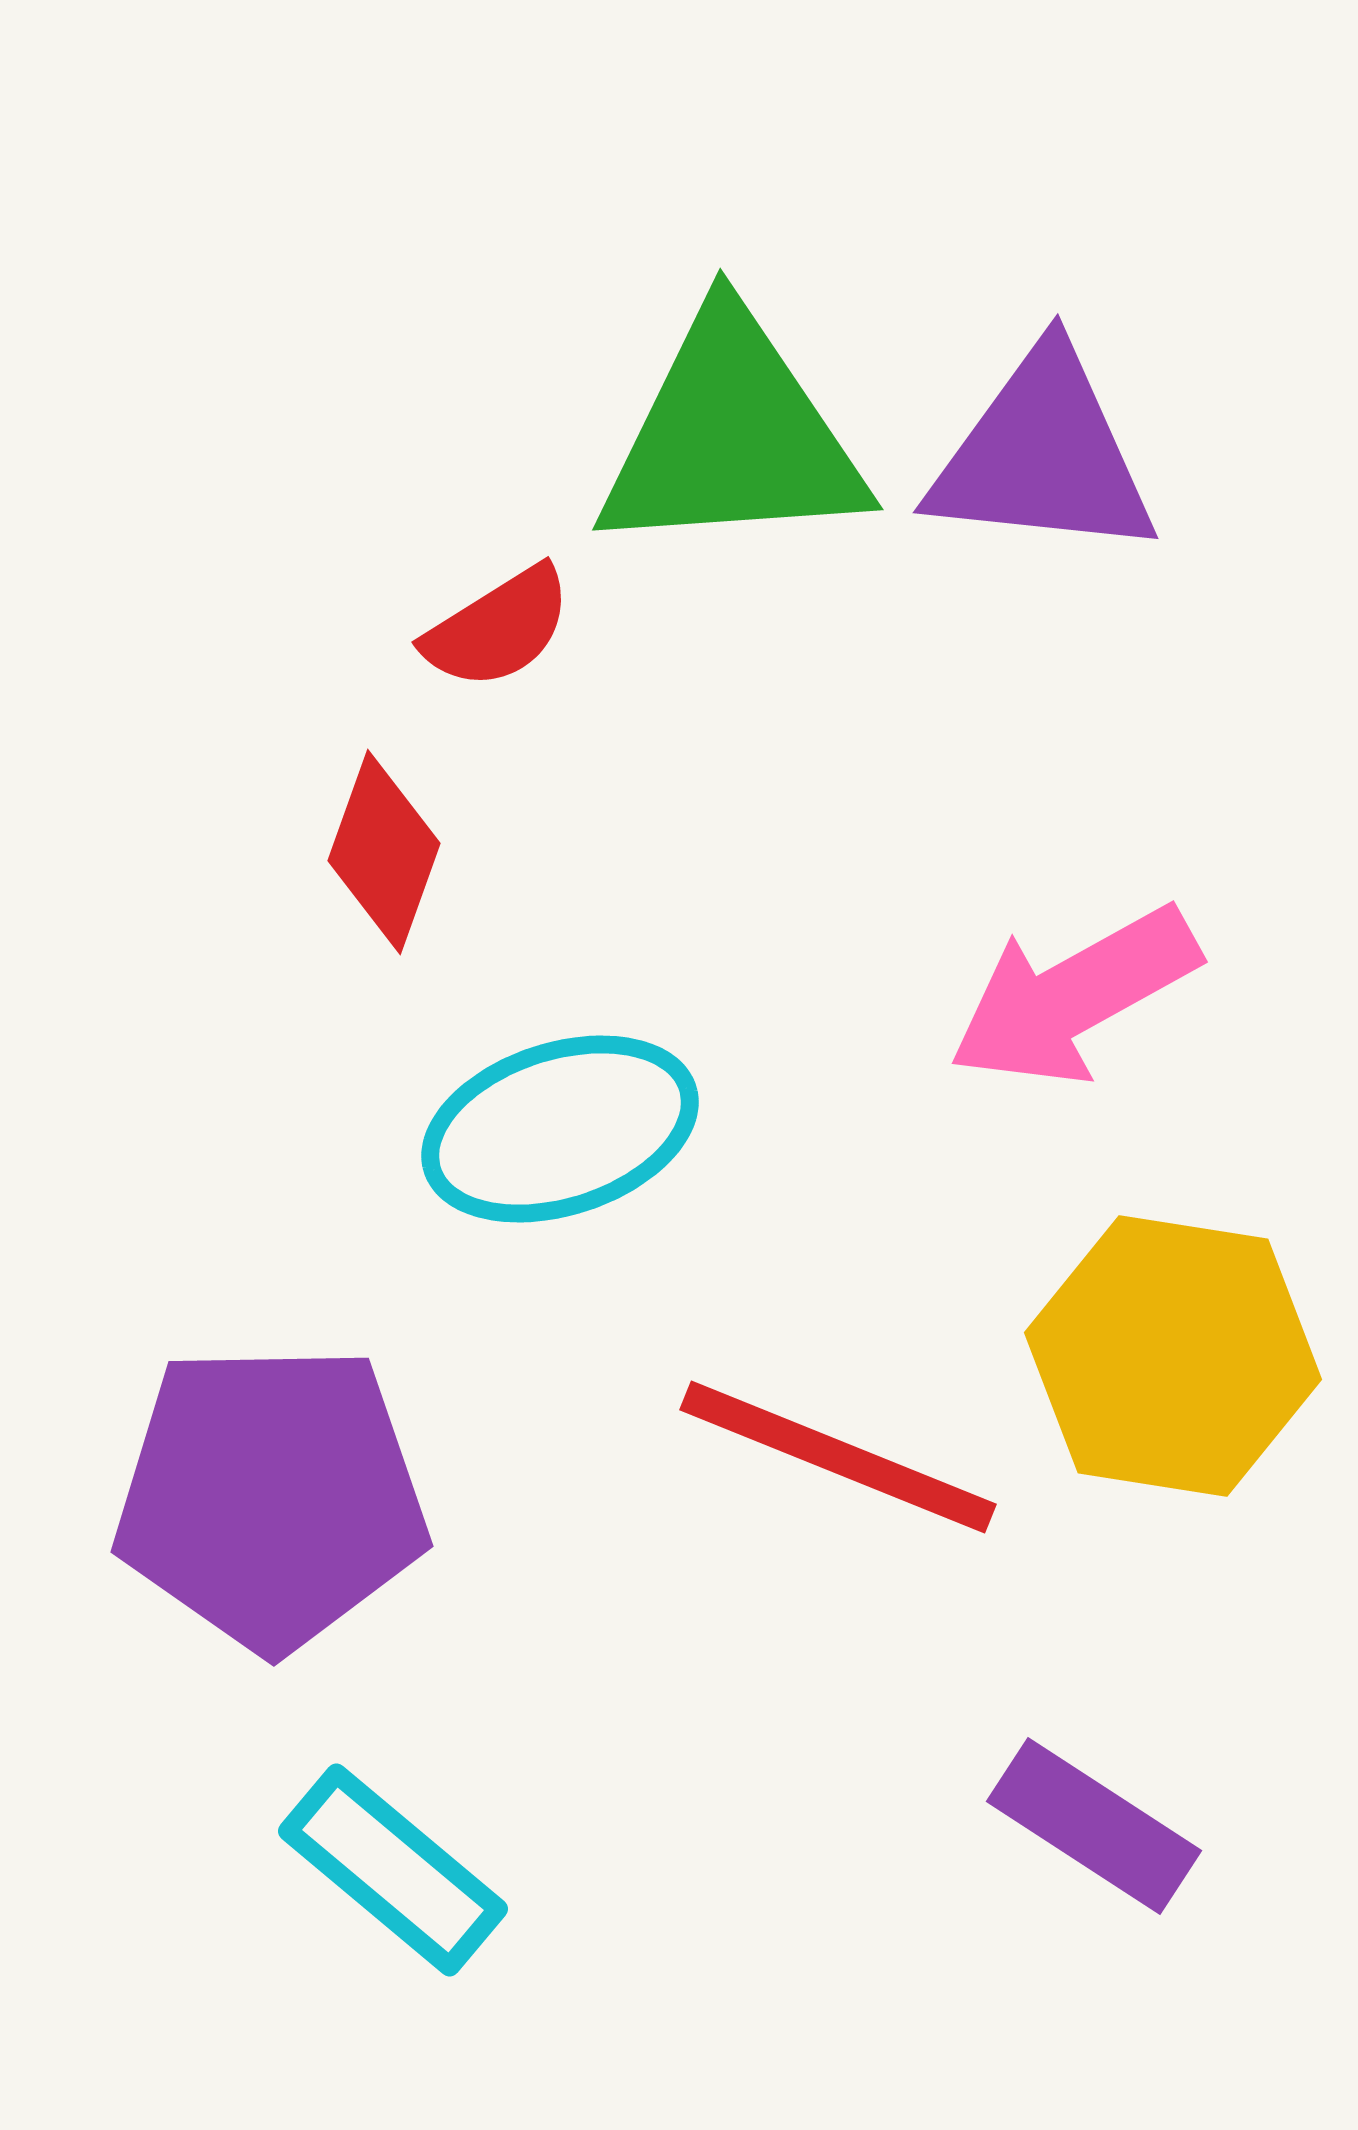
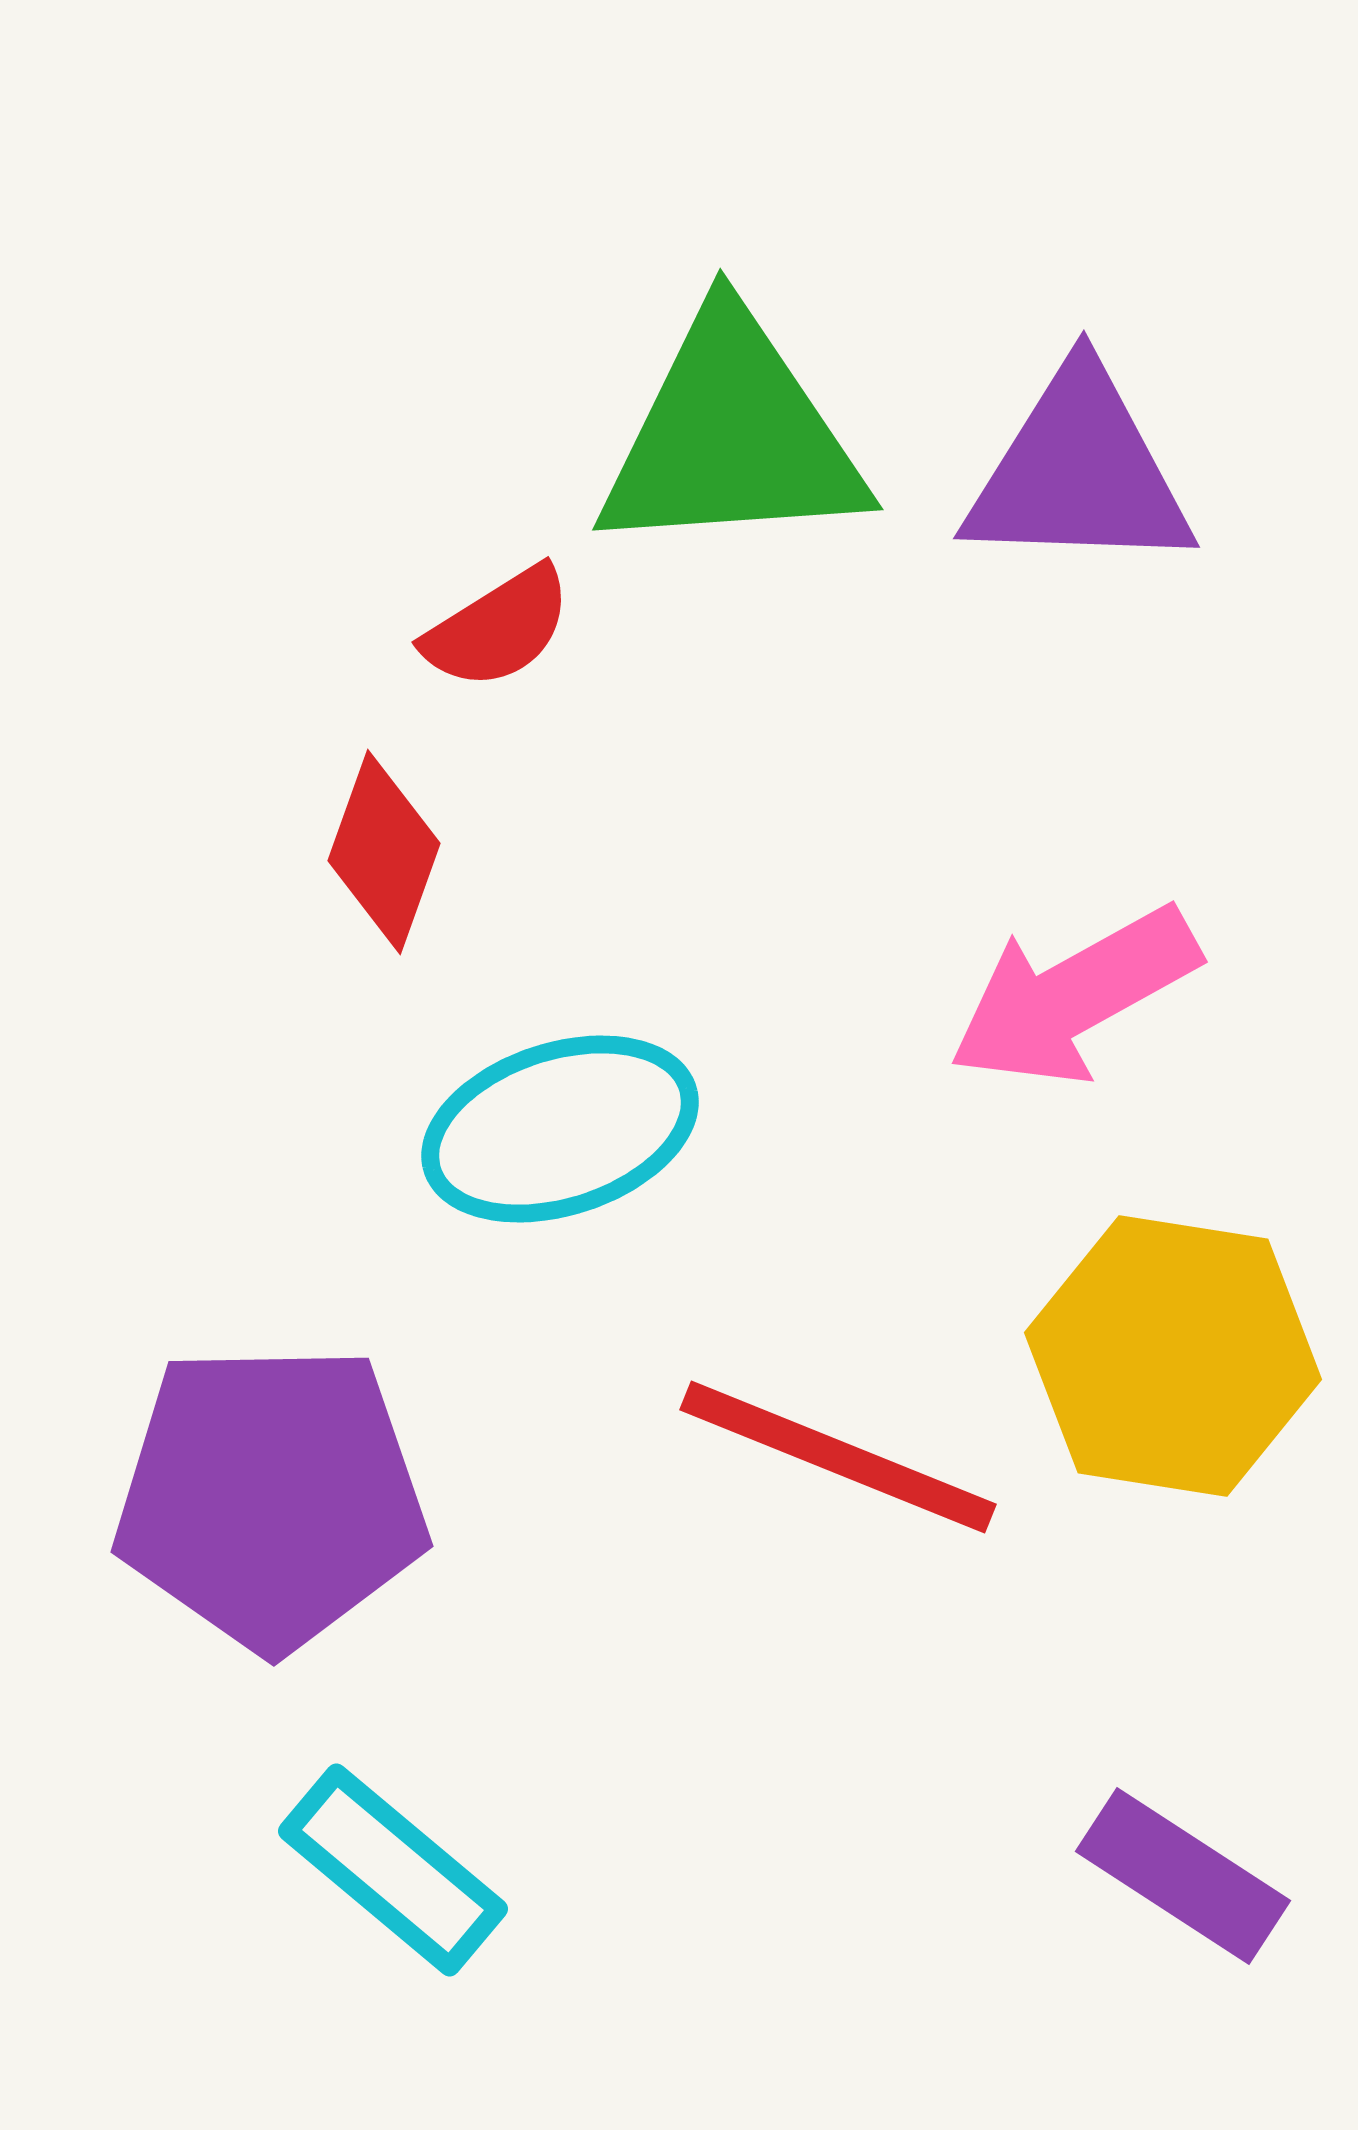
purple triangle: moved 36 px right, 17 px down; rotated 4 degrees counterclockwise
purple rectangle: moved 89 px right, 50 px down
